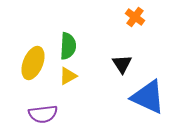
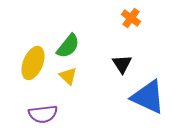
orange cross: moved 4 px left, 1 px down
green semicircle: rotated 36 degrees clockwise
yellow triangle: rotated 48 degrees counterclockwise
